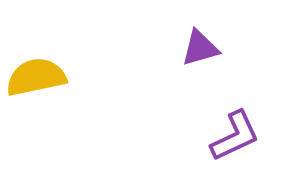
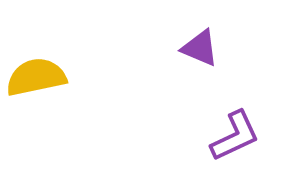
purple triangle: rotated 39 degrees clockwise
